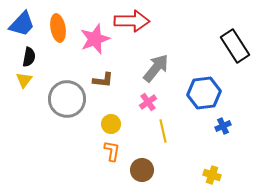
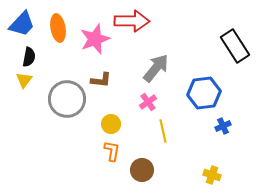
brown L-shape: moved 2 px left
